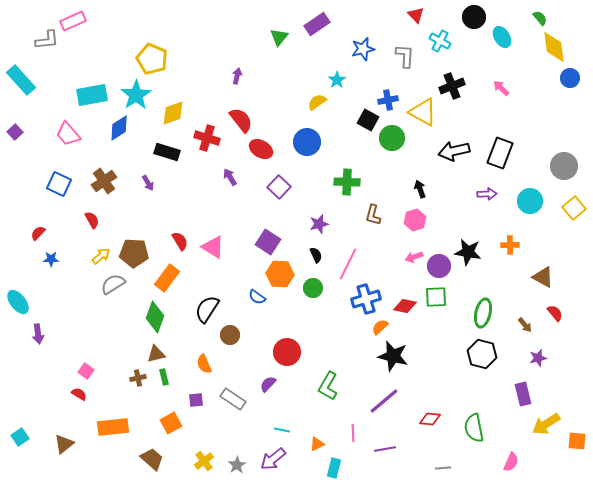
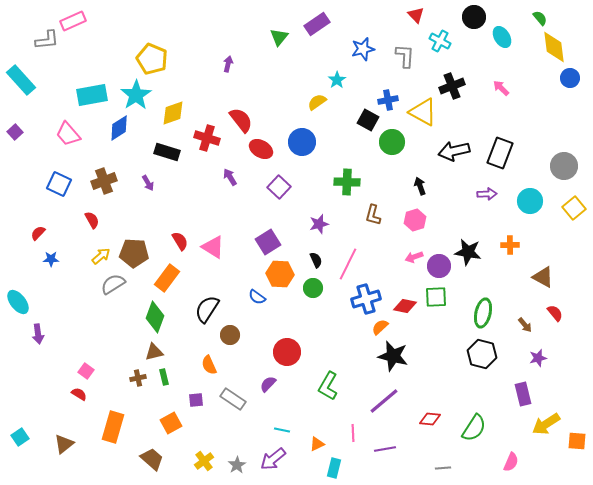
purple arrow at (237, 76): moved 9 px left, 12 px up
green circle at (392, 138): moved 4 px down
blue circle at (307, 142): moved 5 px left
brown cross at (104, 181): rotated 15 degrees clockwise
black arrow at (420, 189): moved 3 px up
purple square at (268, 242): rotated 25 degrees clockwise
black semicircle at (316, 255): moved 5 px down
brown triangle at (156, 354): moved 2 px left, 2 px up
orange semicircle at (204, 364): moved 5 px right, 1 px down
orange rectangle at (113, 427): rotated 68 degrees counterclockwise
green semicircle at (474, 428): rotated 136 degrees counterclockwise
